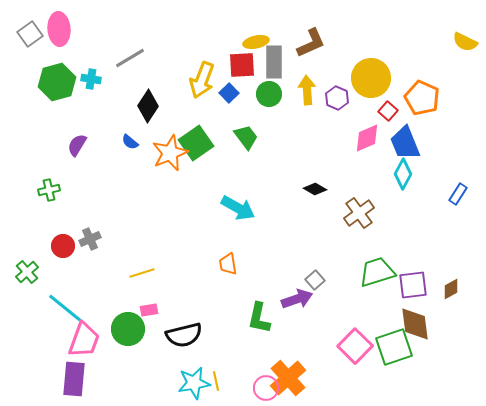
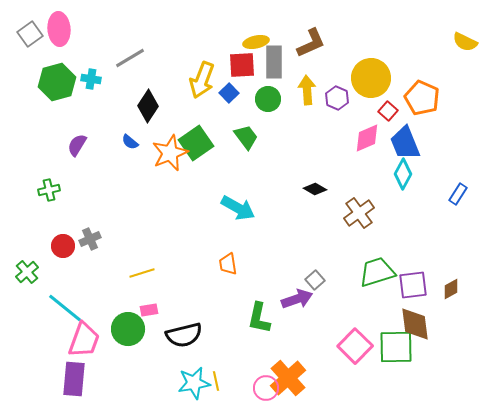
green circle at (269, 94): moved 1 px left, 5 px down
green square at (394, 347): moved 2 px right; rotated 18 degrees clockwise
